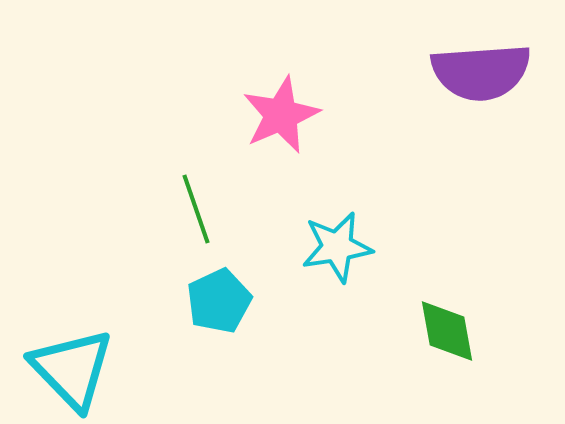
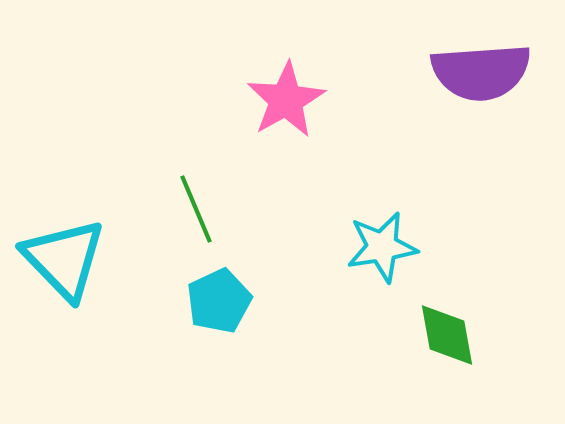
pink star: moved 5 px right, 15 px up; rotated 6 degrees counterclockwise
green line: rotated 4 degrees counterclockwise
cyan star: moved 45 px right
green diamond: moved 4 px down
cyan triangle: moved 8 px left, 110 px up
